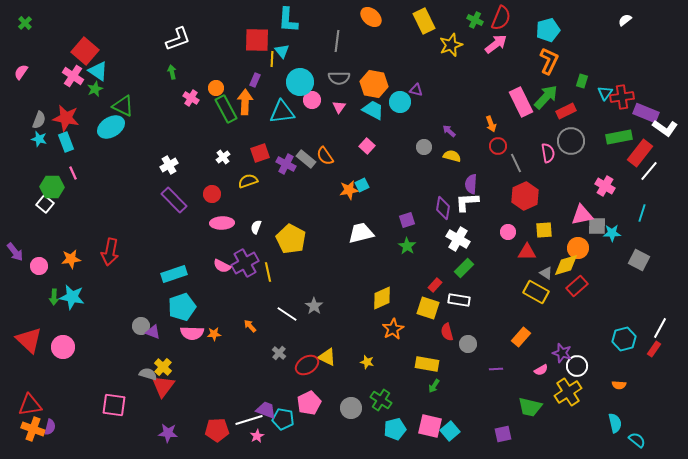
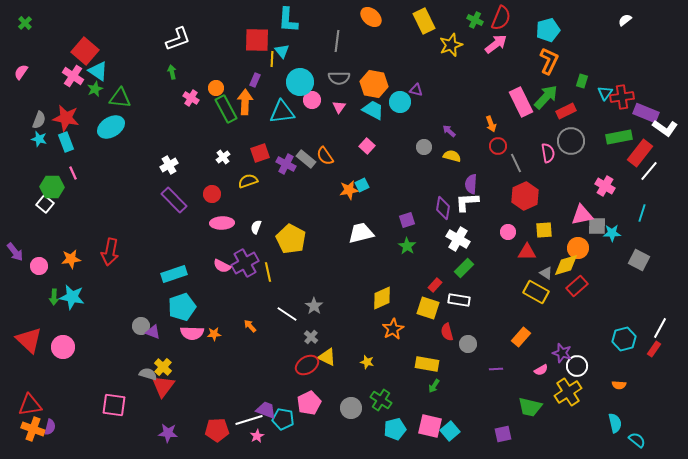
green triangle at (123, 106): moved 3 px left, 8 px up; rotated 20 degrees counterclockwise
gray cross at (279, 353): moved 32 px right, 16 px up
